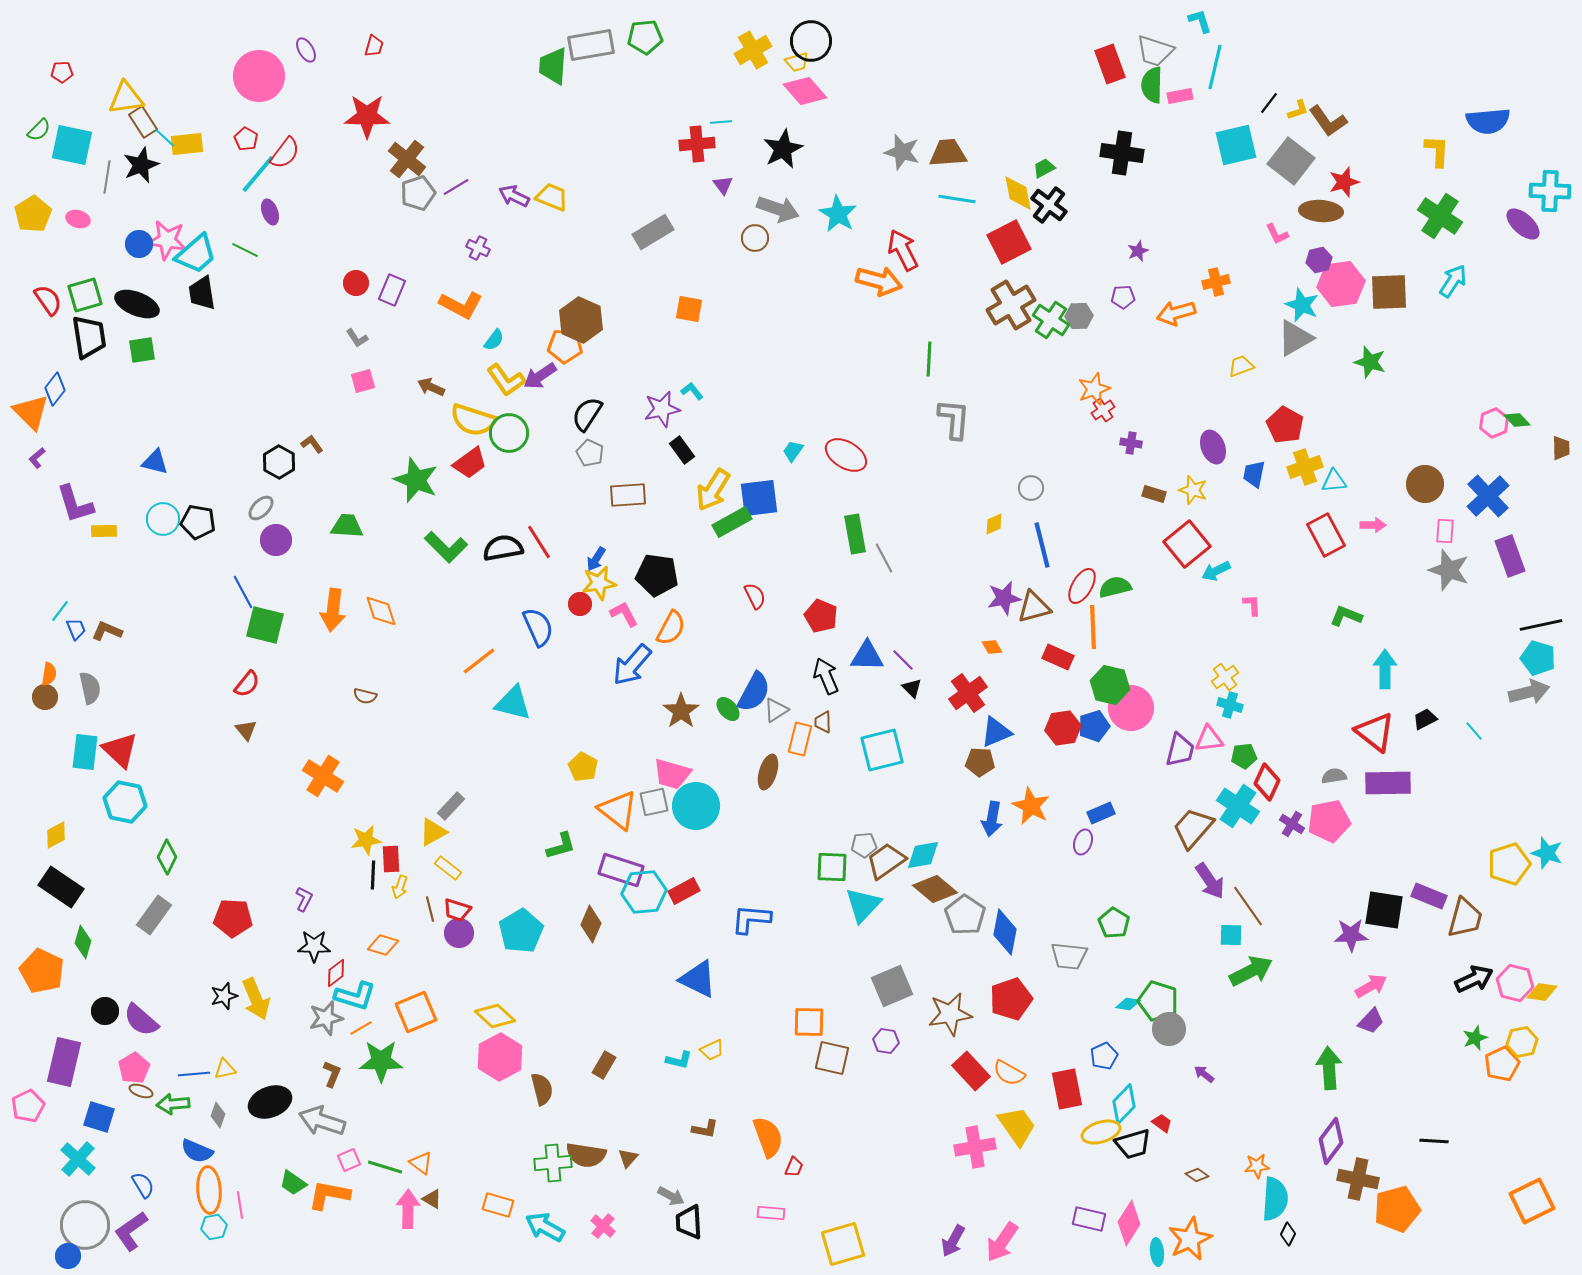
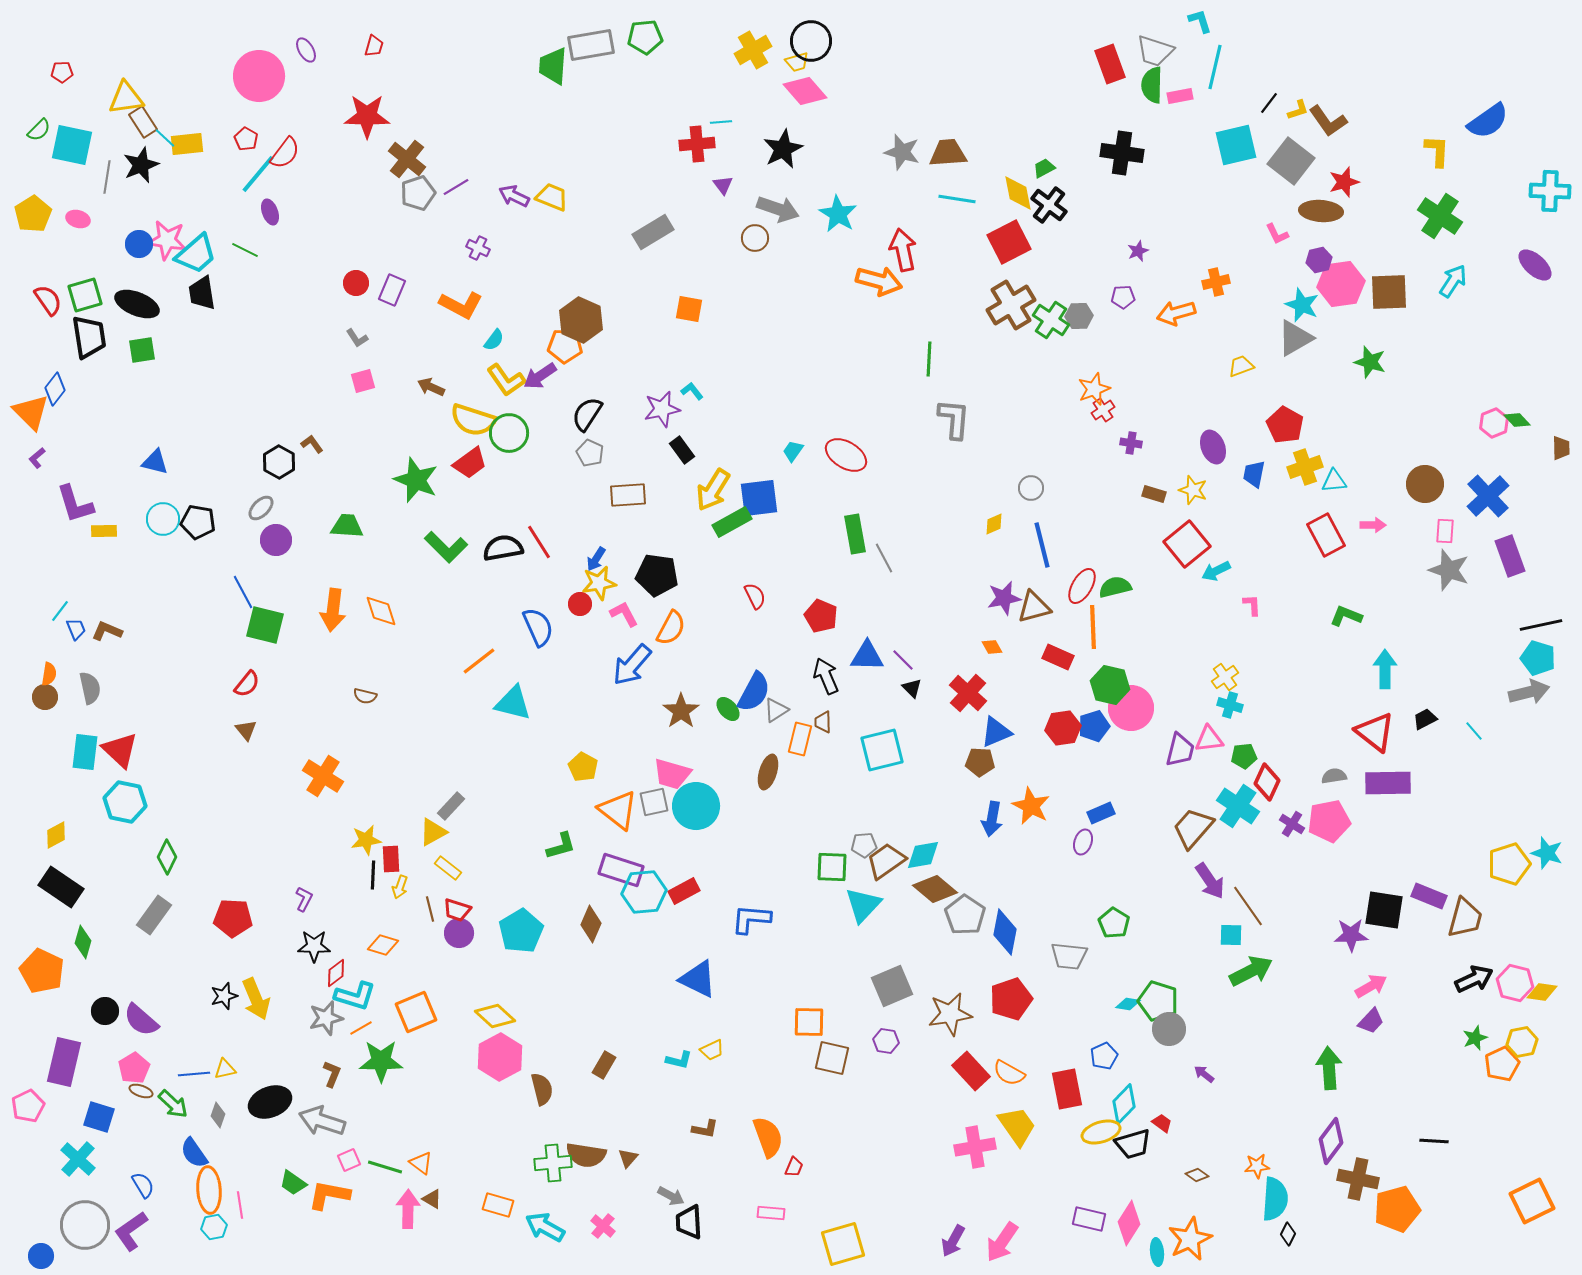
blue semicircle at (1488, 121): rotated 30 degrees counterclockwise
purple ellipse at (1523, 224): moved 12 px right, 41 px down
red arrow at (903, 250): rotated 15 degrees clockwise
red cross at (968, 693): rotated 12 degrees counterclockwise
green arrow at (173, 1104): rotated 132 degrees counterclockwise
blue semicircle at (197, 1151): moved 3 px left, 2 px down; rotated 32 degrees clockwise
blue circle at (68, 1256): moved 27 px left
